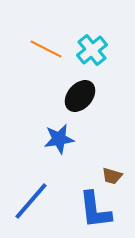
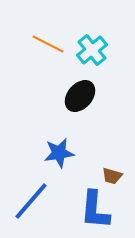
orange line: moved 2 px right, 5 px up
blue star: moved 14 px down
blue L-shape: rotated 12 degrees clockwise
